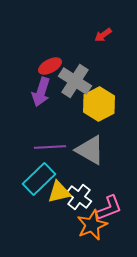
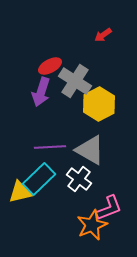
yellow triangle: moved 39 px left
white cross: moved 18 px up
